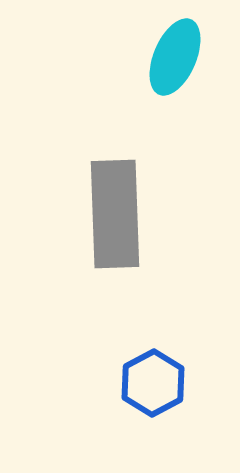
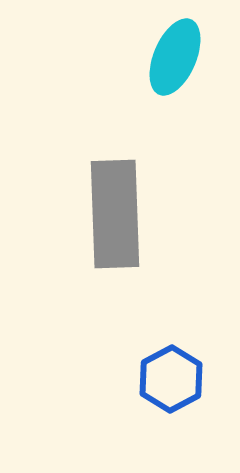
blue hexagon: moved 18 px right, 4 px up
